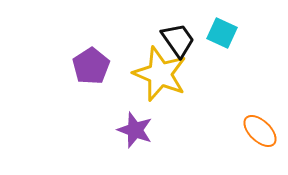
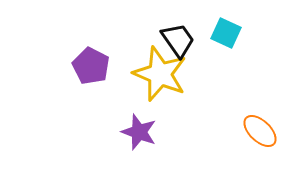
cyan square: moved 4 px right
purple pentagon: rotated 12 degrees counterclockwise
purple star: moved 4 px right, 2 px down
